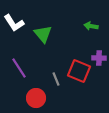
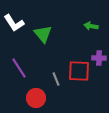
red square: rotated 20 degrees counterclockwise
